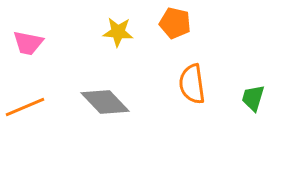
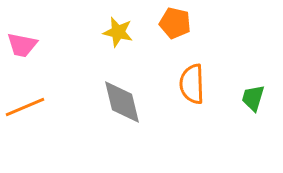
yellow star: rotated 8 degrees clockwise
pink trapezoid: moved 6 px left, 2 px down
orange semicircle: rotated 6 degrees clockwise
gray diamond: moved 17 px right; rotated 30 degrees clockwise
